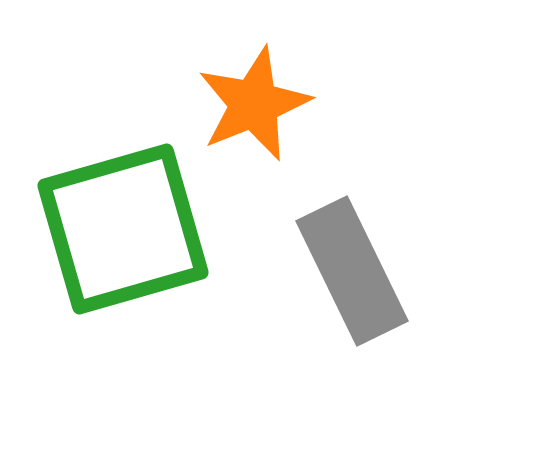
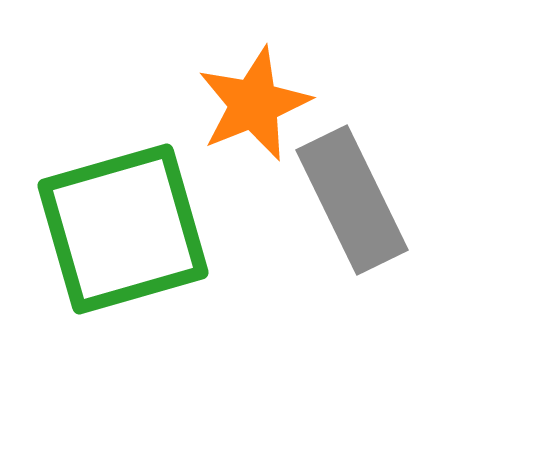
gray rectangle: moved 71 px up
